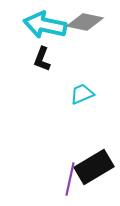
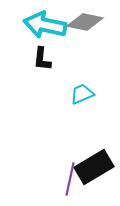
black L-shape: rotated 15 degrees counterclockwise
